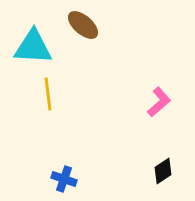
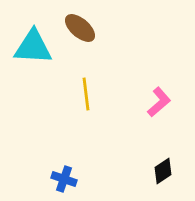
brown ellipse: moved 3 px left, 3 px down
yellow line: moved 38 px right
